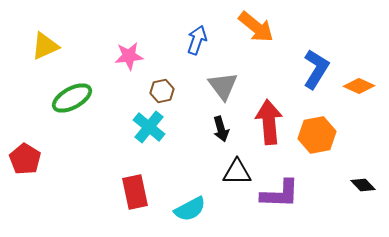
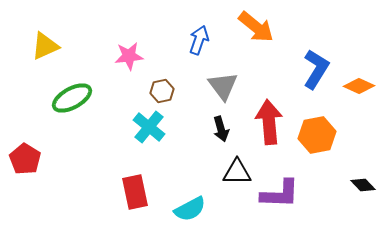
blue arrow: moved 2 px right
